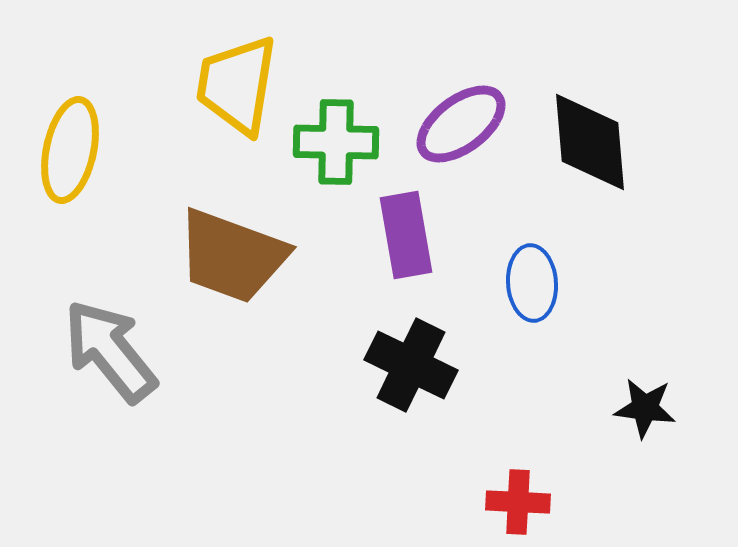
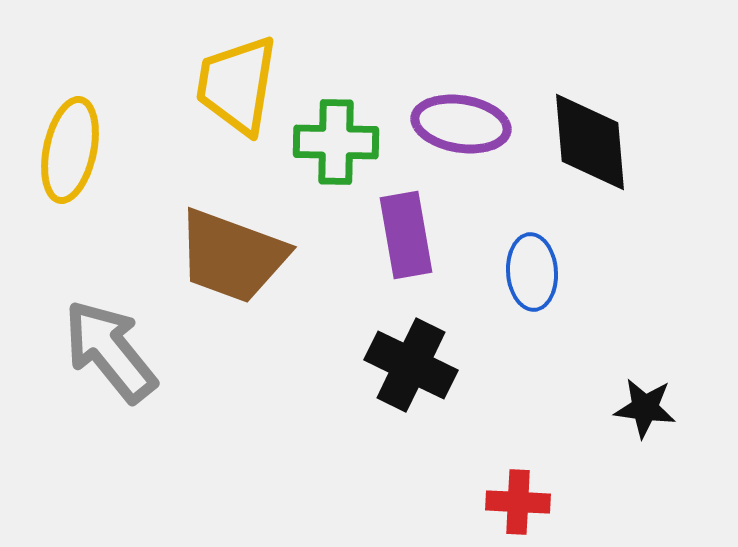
purple ellipse: rotated 46 degrees clockwise
blue ellipse: moved 11 px up
